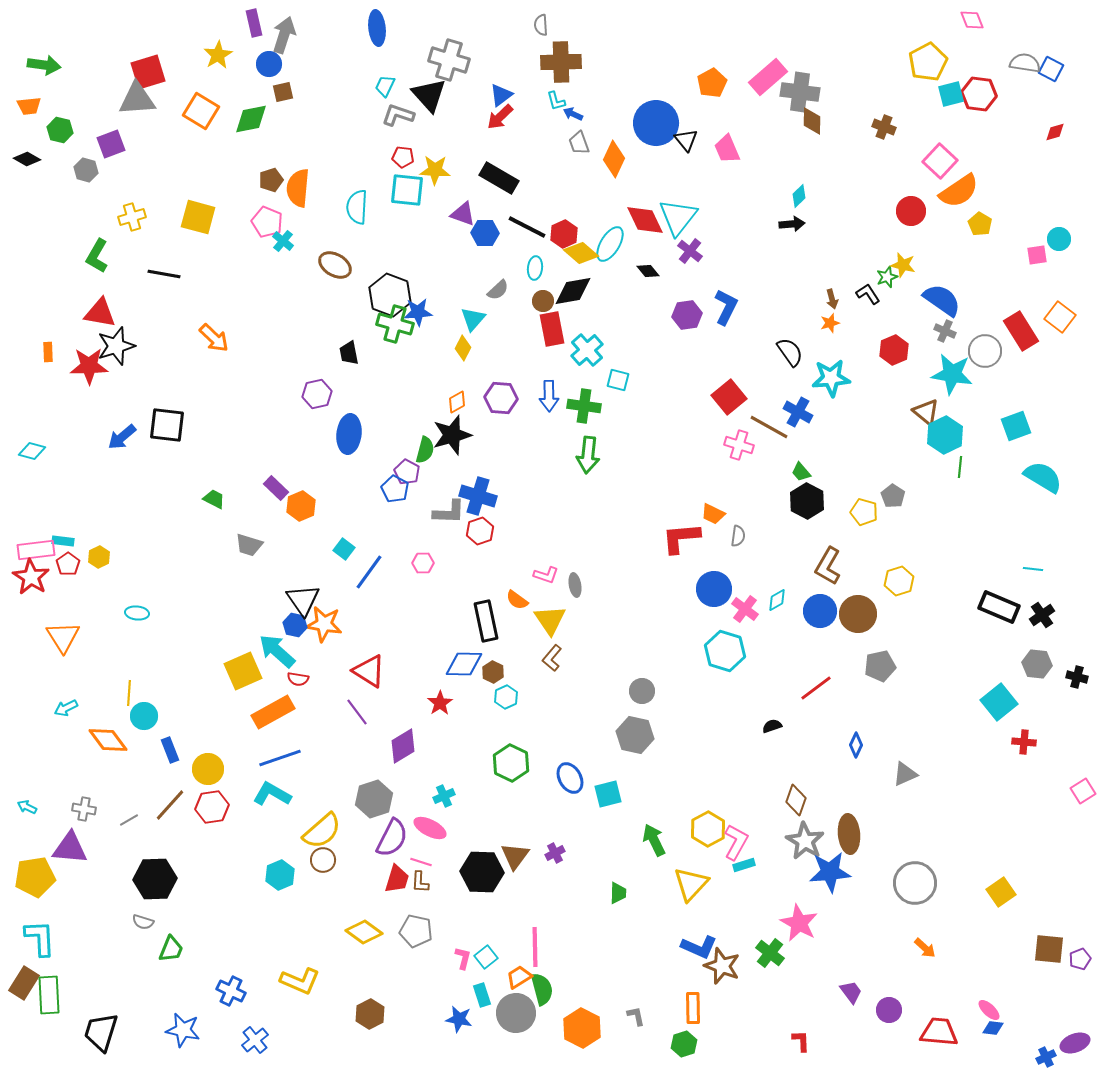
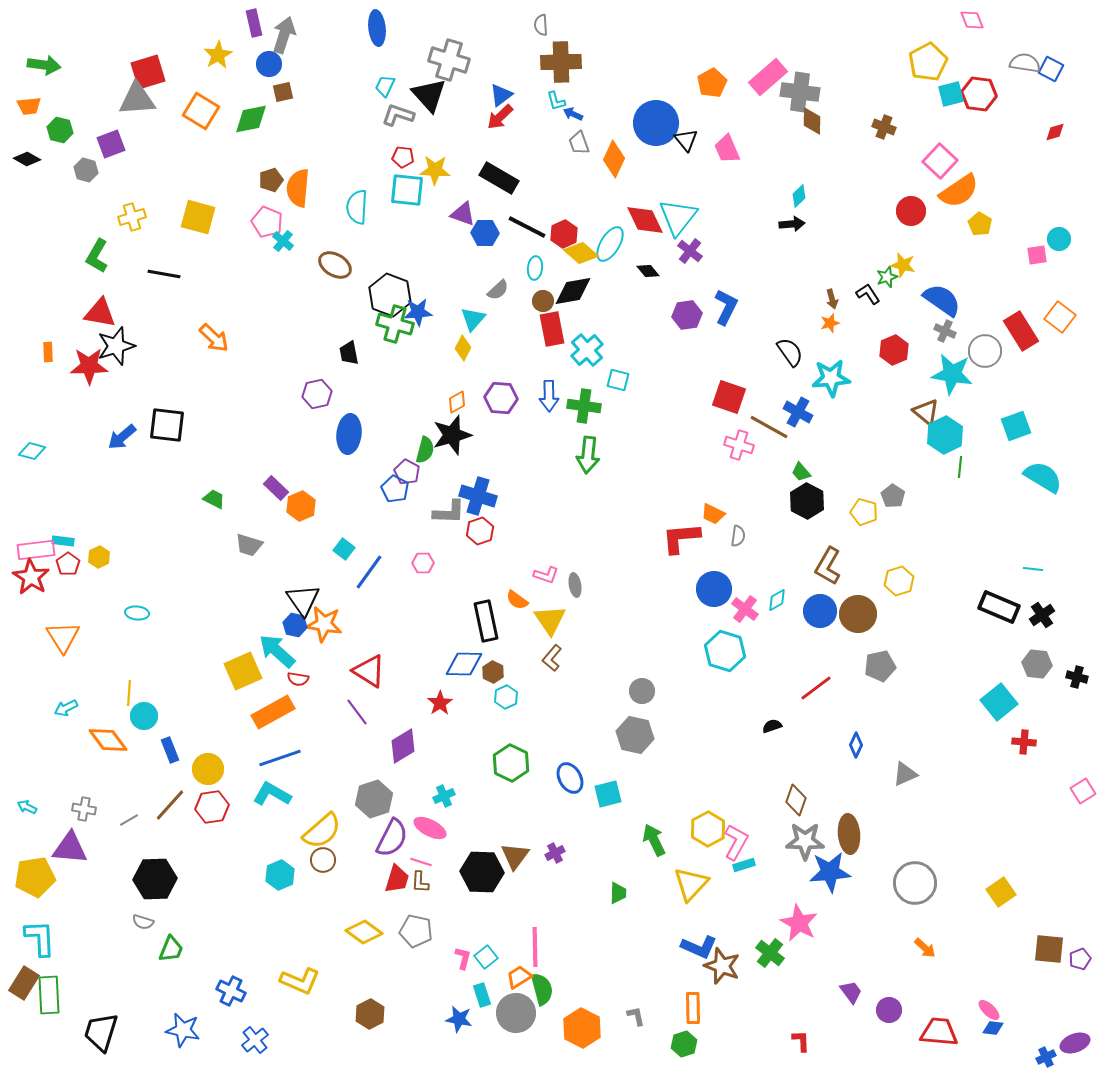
red square at (729, 397): rotated 32 degrees counterclockwise
gray star at (805, 841): rotated 30 degrees counterclockwise
